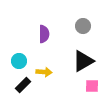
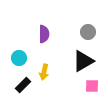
gray circle: moved 5 px right, 6 px down
cyan circle: moved 3 px up
yellow arrow: rotated 98 degrees clockwise
